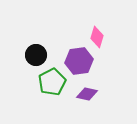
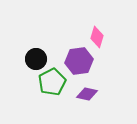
black circle: moved 4 px down
